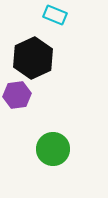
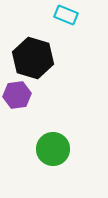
cyan rectangle: moved 11 px right
black hexagon: rotated 18 degrees counterclockwise
